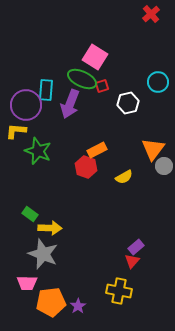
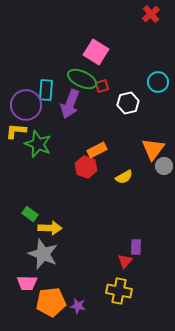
pink square: moved 1 px right, 5 px up
green star: moved 7 px up
purple rectangle: rotated 49 degrees counterclockwise
red triangle: moved 7 px left
purple star: rotated 28 degrees counterclockwise
